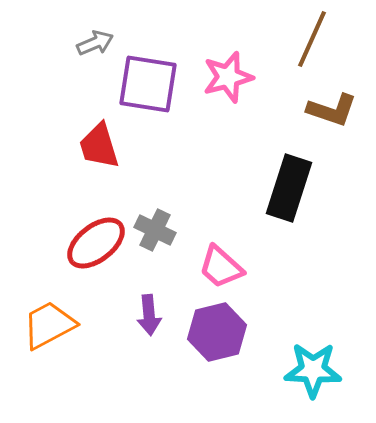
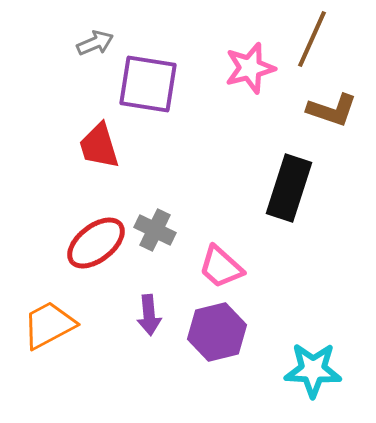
pink star: moved 22 px right, 9 px up
